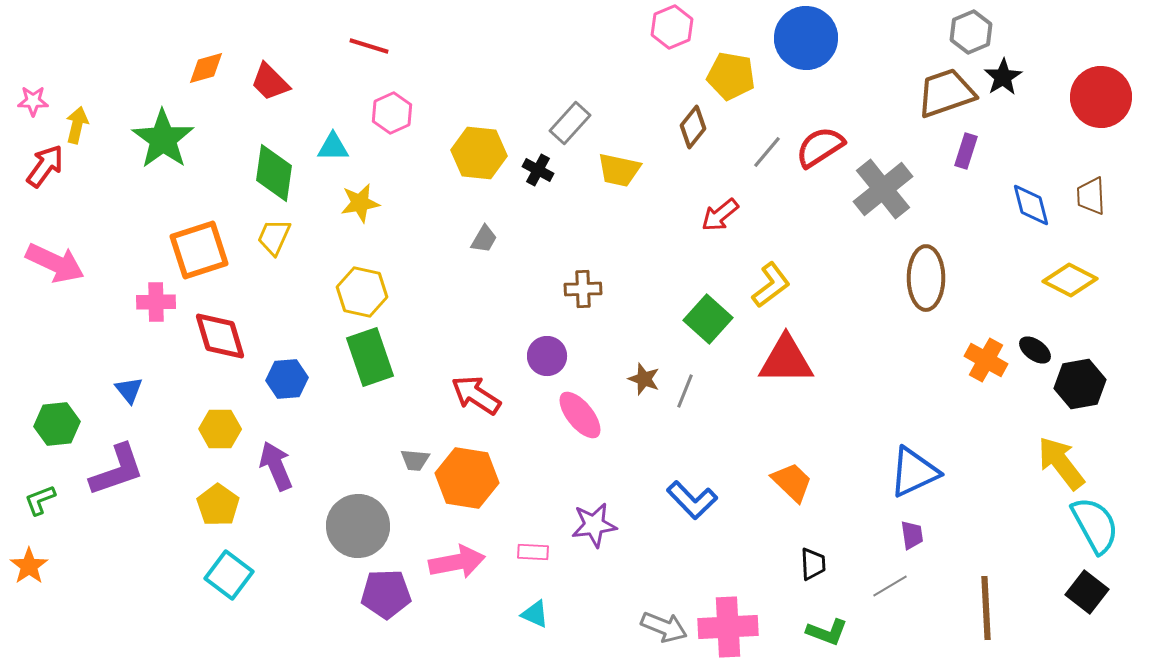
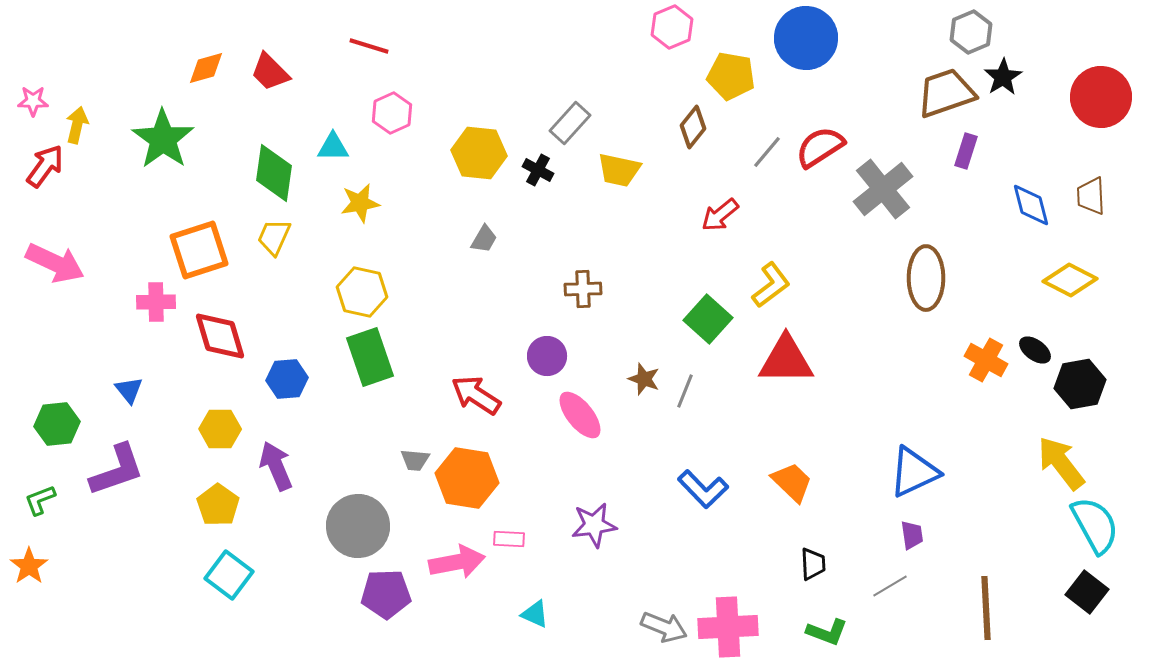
red trapezoid at (270, 82): moved 10 px up
blue L-shape at (692, 500): moved 11 px right, 11 px up
pink rectangle at (533, 552): moved 24 px left, 13 px up
